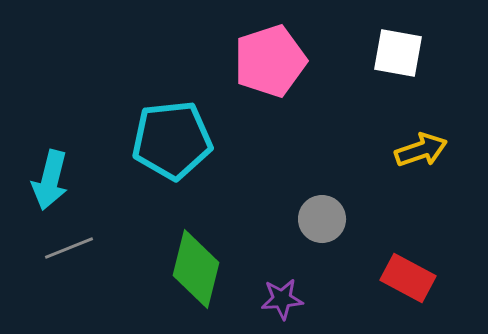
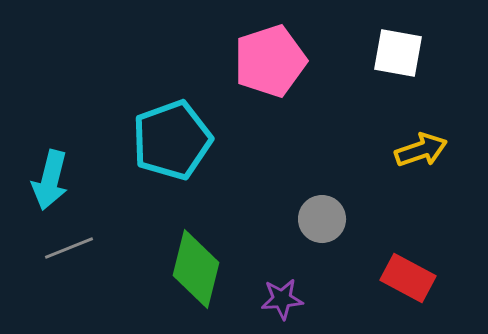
cyan pentagon: rotated 14 degrees counterclockwise
